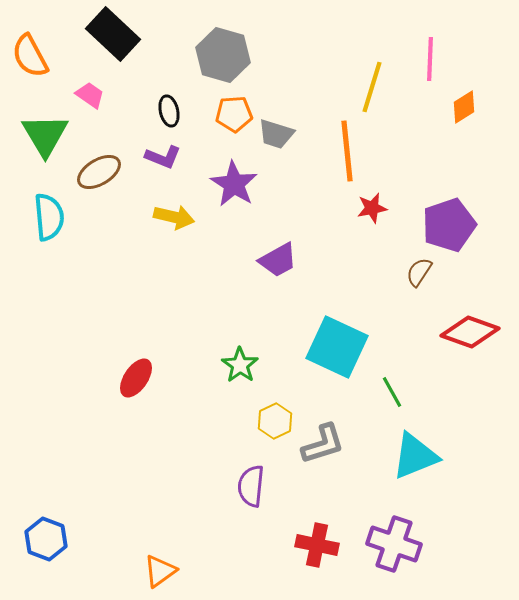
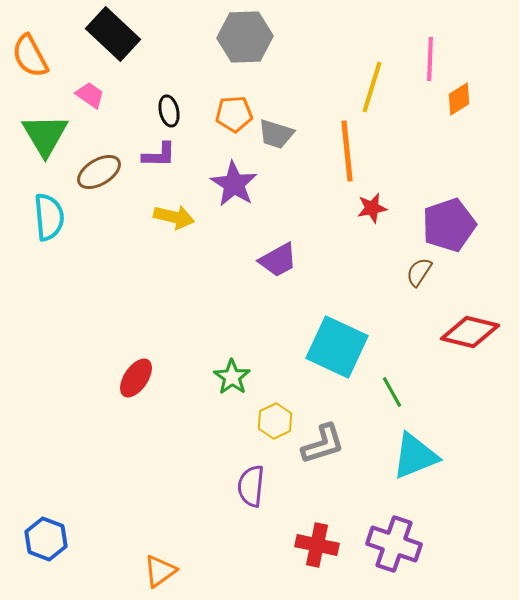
gray hexagon: moved 22 px right, 18 px up; rotated 18 degrees counterclockwise
orange diamond: moved 5 px left, 8 px up
purple L-shape: moved 4 px left, 2 px up; rotated 21 degrees counterclockwise
red diamond: rotated 6 degrees counterclockwise
green star: moved 8 px left, 12 px down
